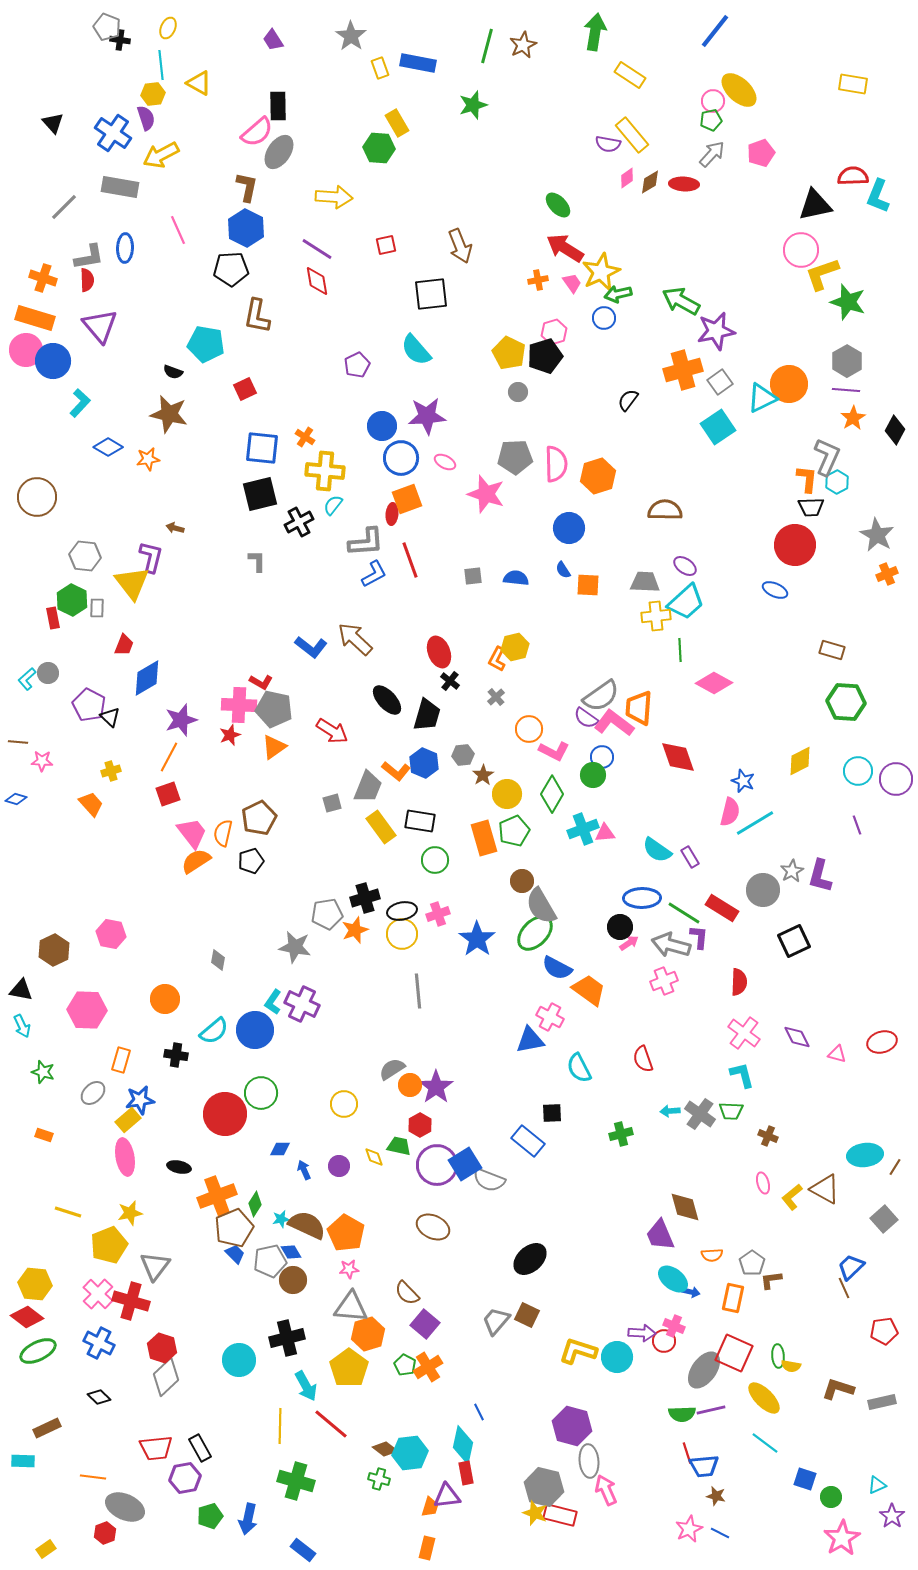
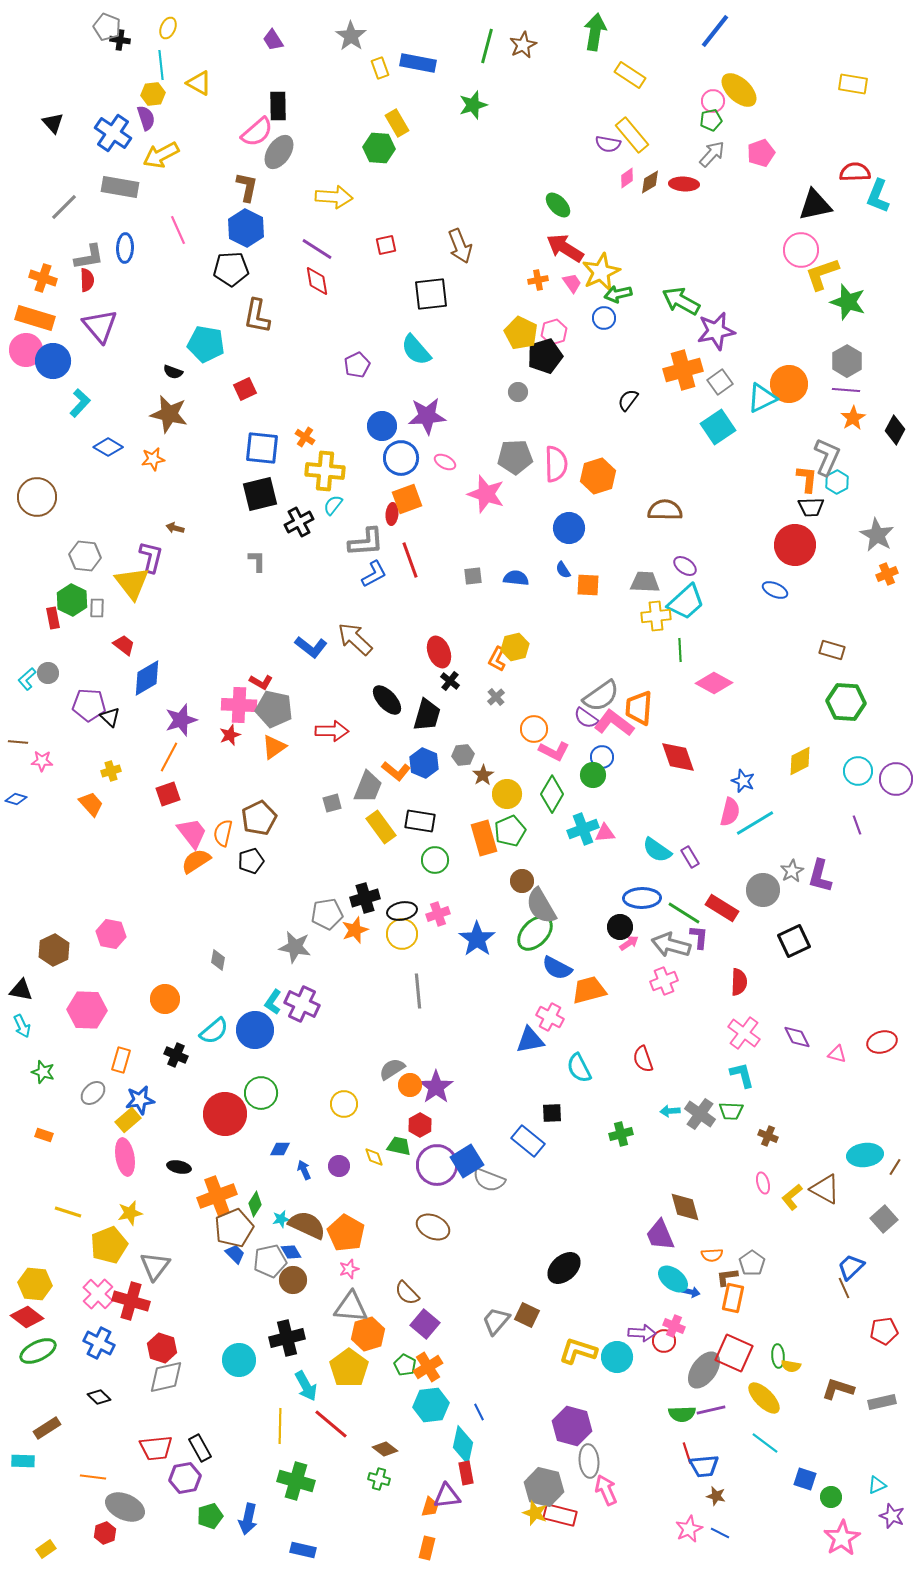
red semicircle at (853, 176): moved 2 px right, 4 px up
yellow pentagon at (509, 353): moved 12 px right, 20 px up
orange star at (148, 459): moved 5 px right
red trapezoid at (124, 645): rotated 75 degrees counterclockwise
purple pentagon at (89, 705): rotated 24 degrees counterclockwise
orange circle at (529, 729): moved 5 px right
red arrow at (332, 731): rotated 32 degrees counterclockwise
green pentagon at (514, 831): moved 4 px left
orange trapezoid at (589, 990): rotated 51 degrees counterclockwise
black cross at (176, 1055): rotated 15 degrees clockwise
blue square at (465, 1164): moved 2 px right, 3 px up
black ellipse at (530, 1259): moved 34 px right, 9 px down
pink star at (349, 1269): rotated 12 degrees counterclockwise
brown L-shape at (771, 1280): moved 44 px left, 3 px up
gray diamond at (166, 1377): rotated 30 degrees clockwise
brown rectangle at (47, 1428): rotated 8 degrees counterclockwise
cyan hexagon at (410, 1453): moved 21 px right, 48 px up
purple star at (892, 1516): rotated 15 degrees counterclockwise
blue rectangle at (303, 1550): rotated 25 degrees counterclockwise
